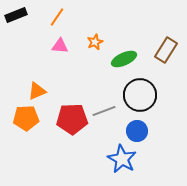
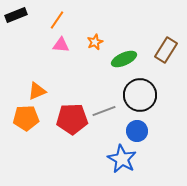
orange line: moved 3 px down
pink triangle: moved 1 px right, 1 px up
